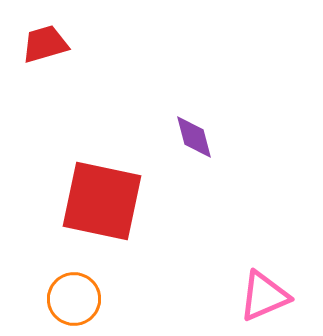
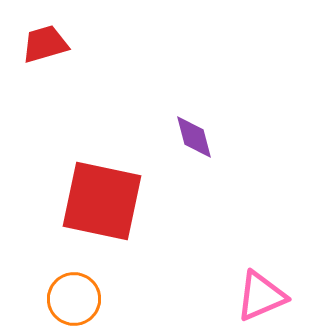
pink triangle: moved 3 px left
